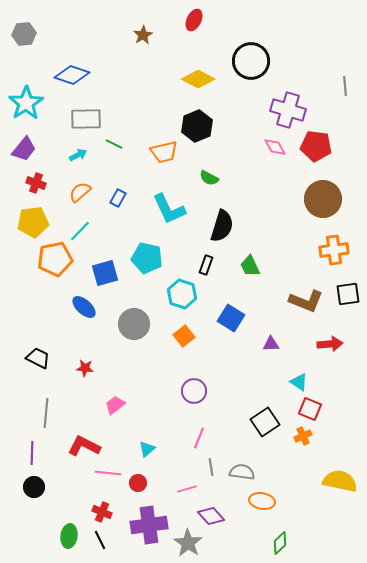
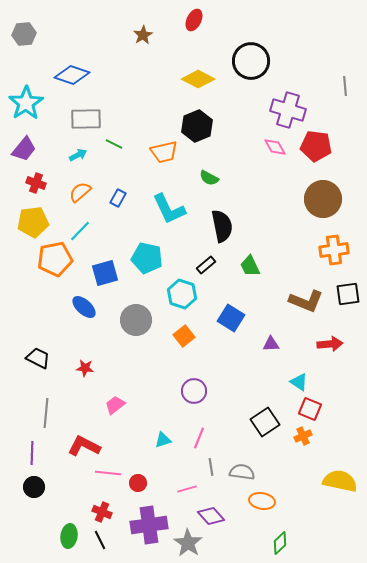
black semicircle at (222, 226): rotated 28 degrees counterclockwise
black rectangle at (206, 265): rotated 30 degrees clockwise
gray circle at (134, 324): moved 2 px right, 4 px up
cyan triangle at (147, 449): moved 16 px right, 9 px up; rotated 24 degrees clockwise
